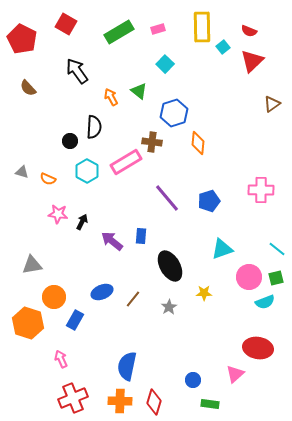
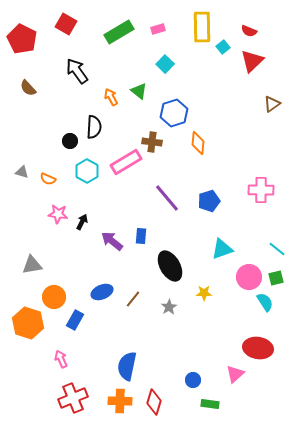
cyan semicircle at (265, 302): rotated 102 degrees counterclockwise
